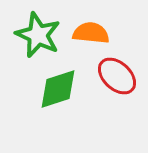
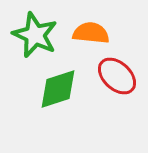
green star: moved 3 px left
